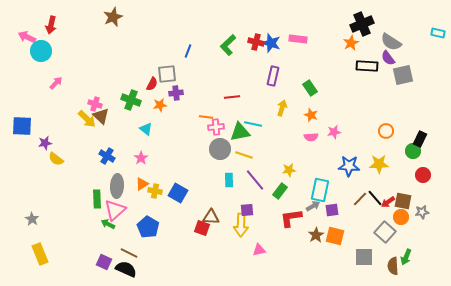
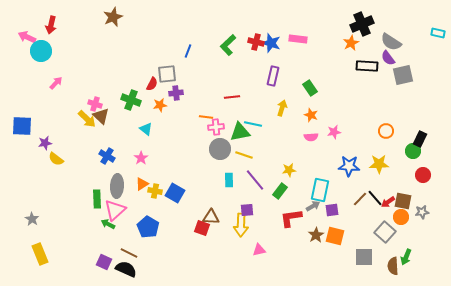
blue square at (178, 193): moved 3 px left
